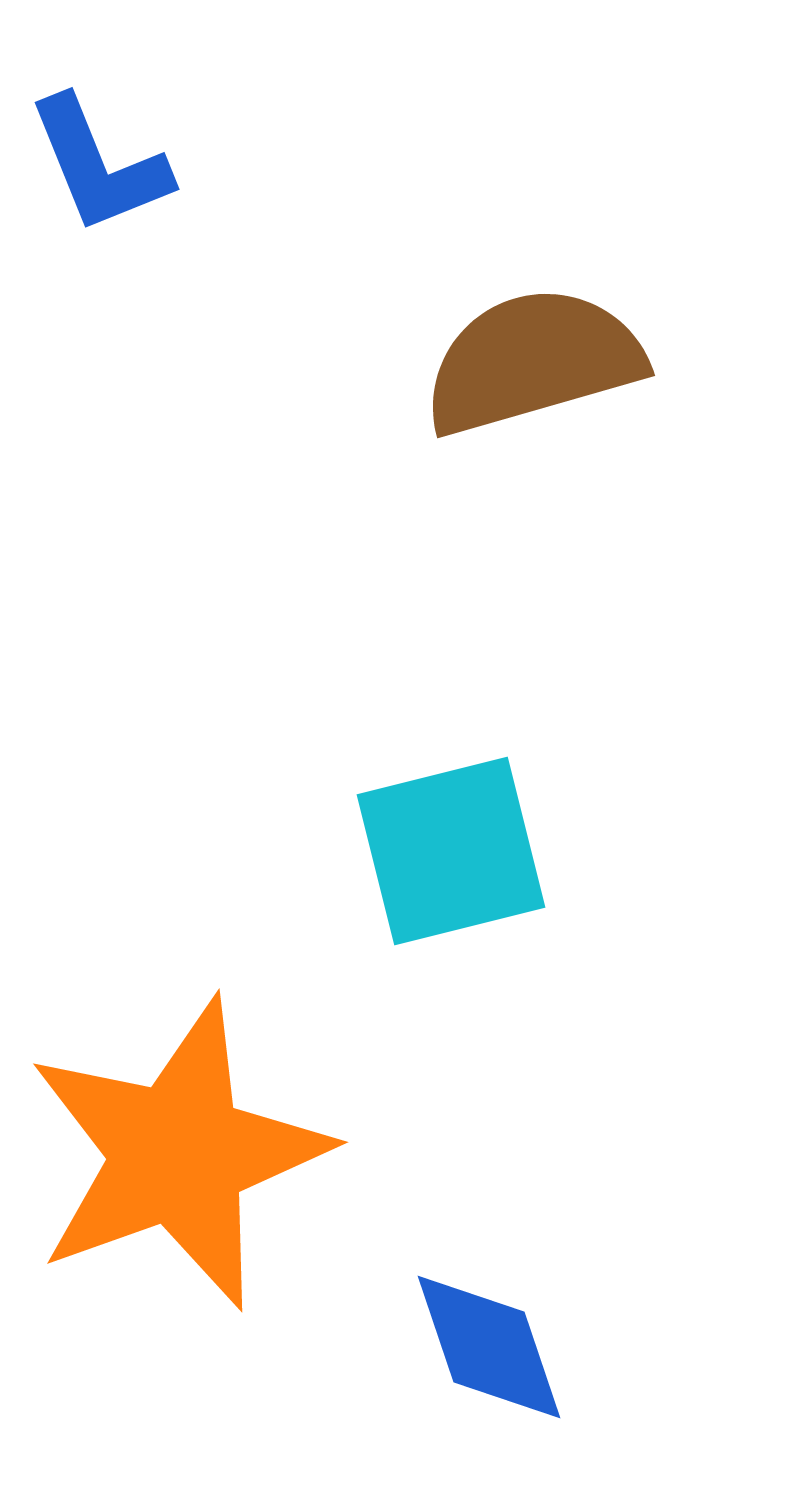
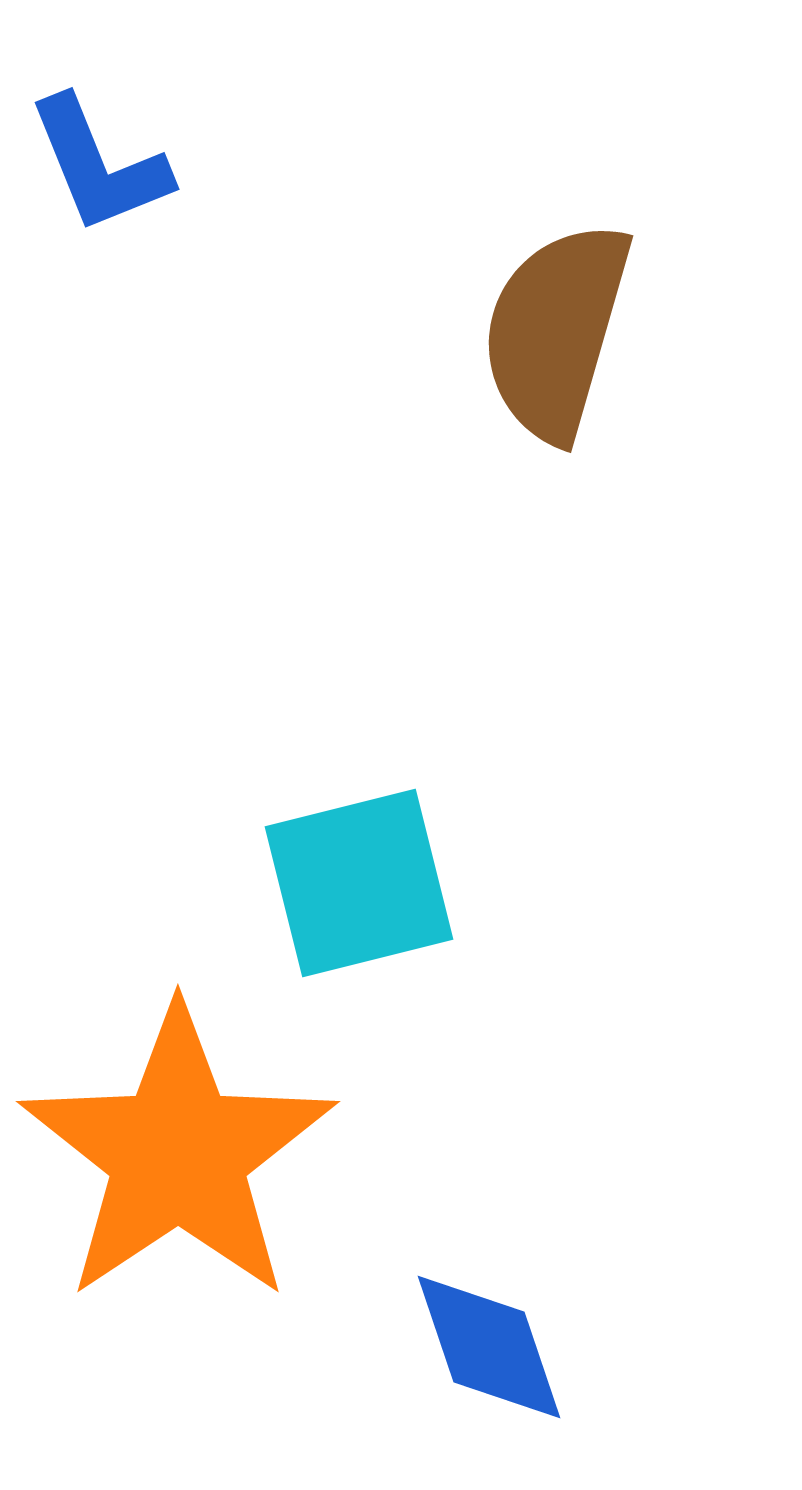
brown semicircle: moved 23 px right, 30 px up; rotated 58 degrees counterclockwise
cyan square: moved 92 px left, 32 px down
orange star: rotated 14 degrees counterclockwise
